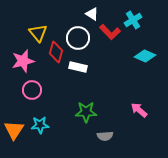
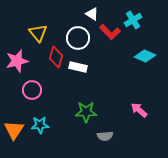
red diamond: moved 5 px down
pink star: moved 6 px left
